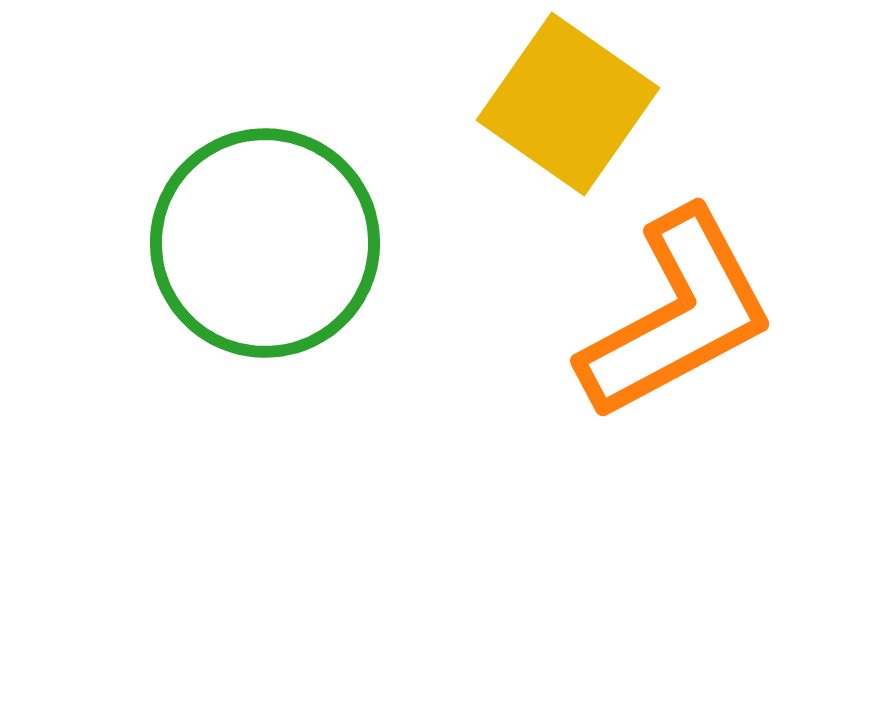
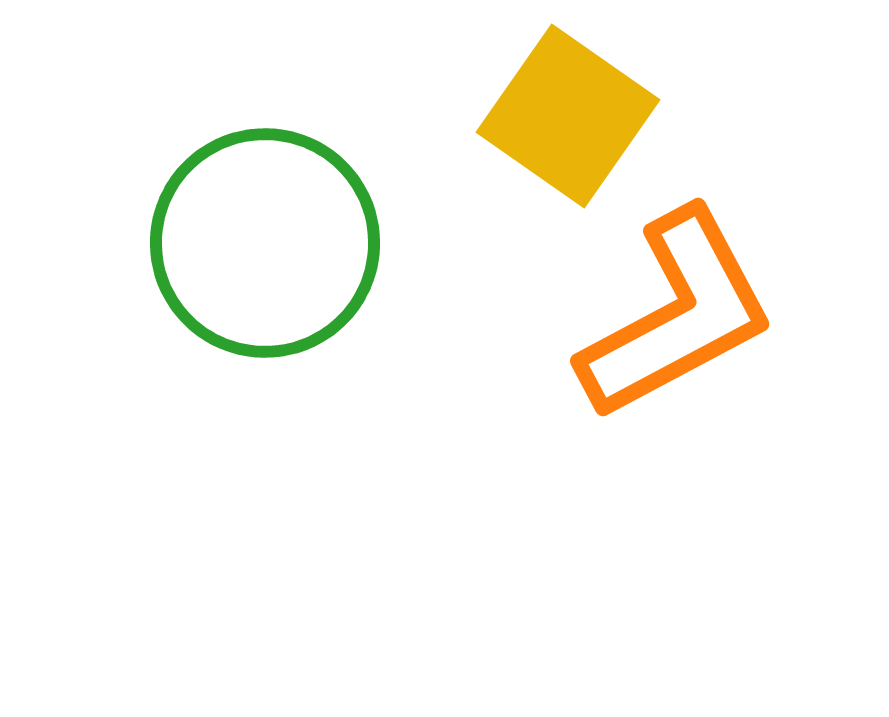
yellow square: moved 12 px down
